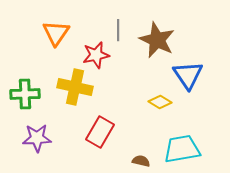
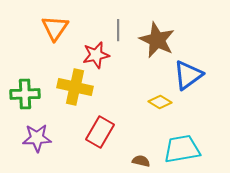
orange triangle: moved 1 px left, 5 px up
blue triangle: rotated 28 degrees clockwise
